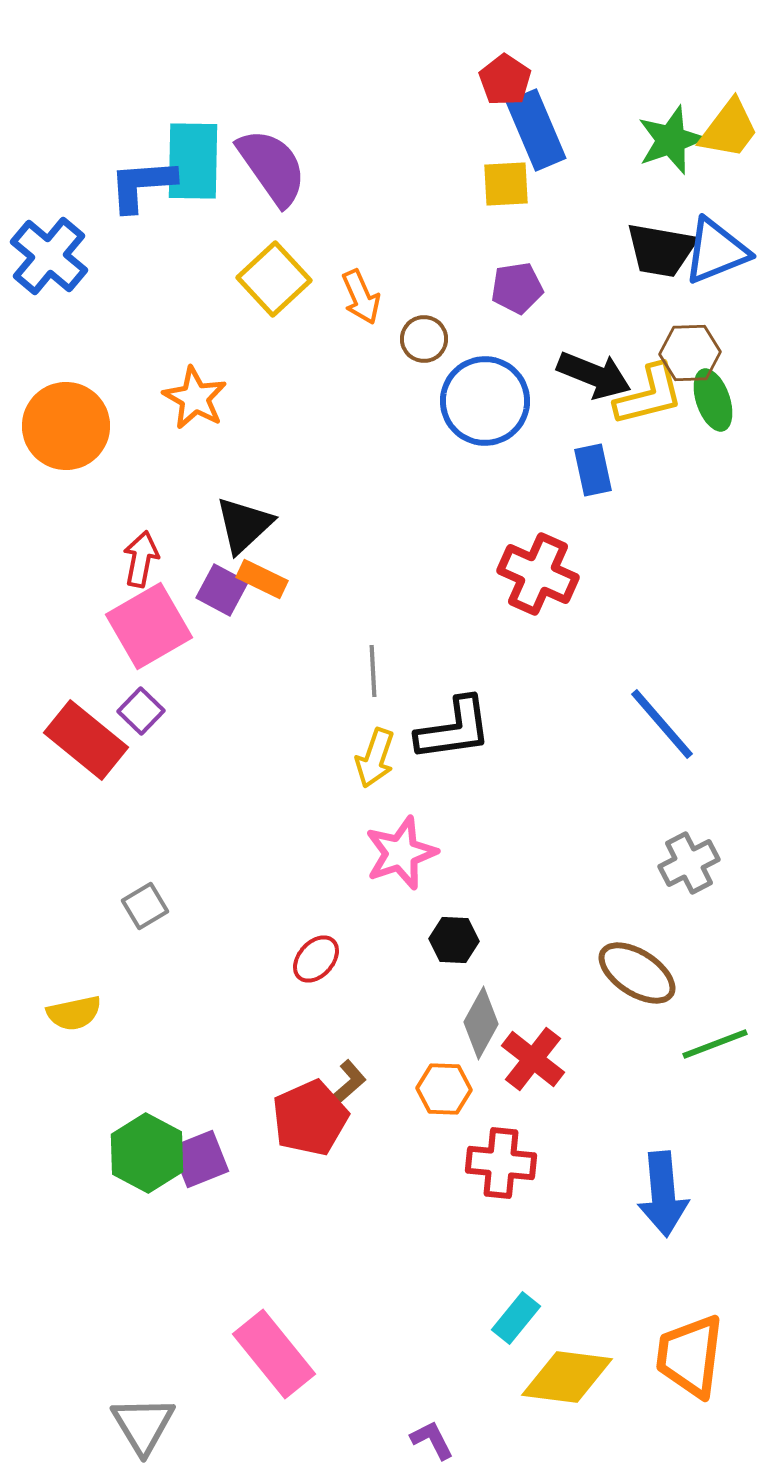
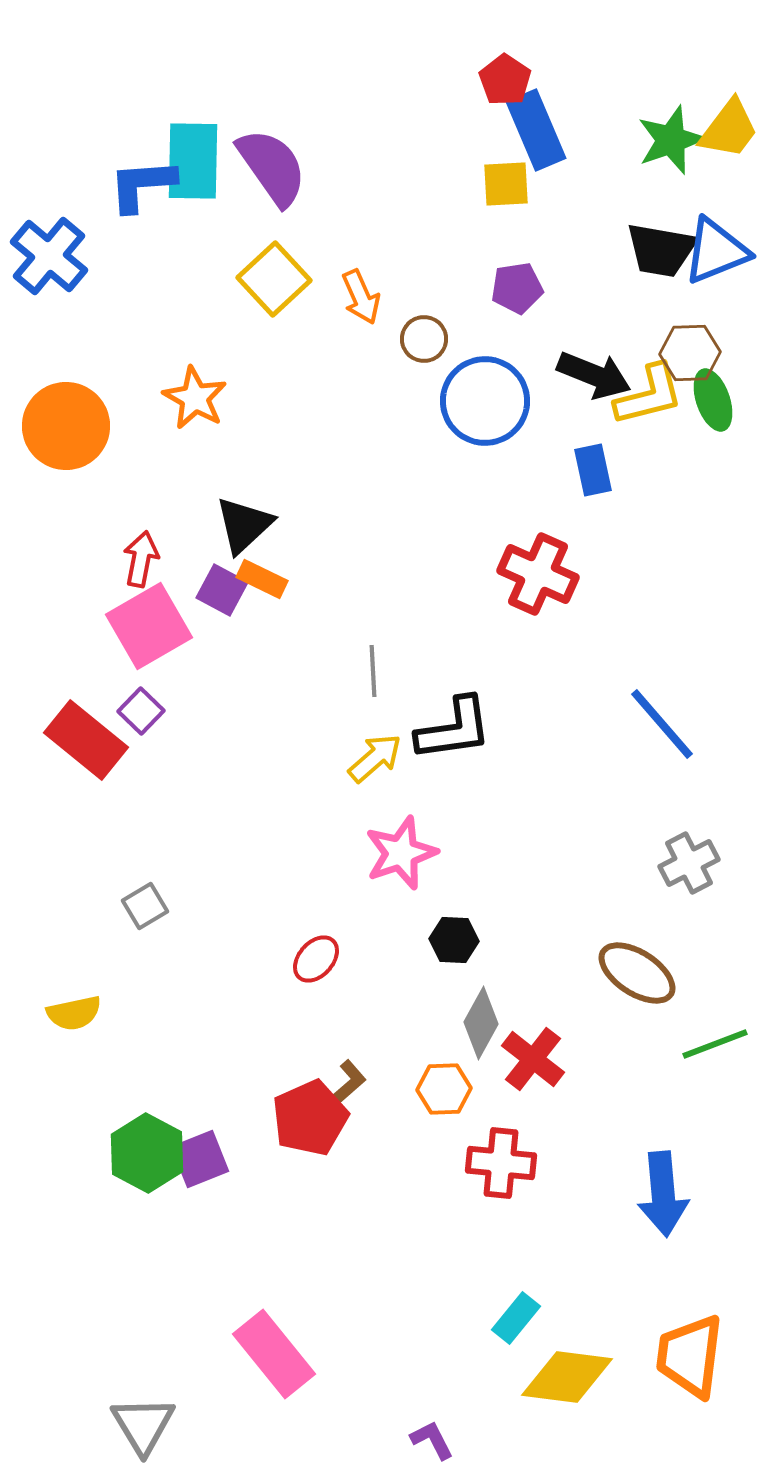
yellow arrow at (375, 758): rotated 150 degrees counterclockwise
orange hexagon at (444, 1089): rotated 4 degrees counterclockwise
